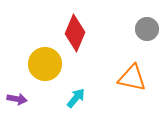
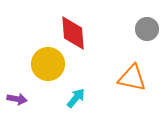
red diamond: moved 2 px left; rotated 27 degrees counterclockwise
yellow circle: moved 3 px right
